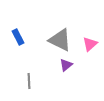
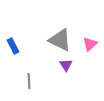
blue rectangle: moved 5 px left, 9 px down
purple triangle: rotated 24 degrees counterclockwise
